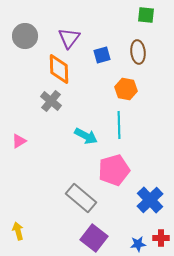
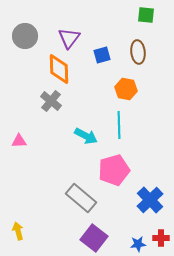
pink triangle: rotated 28 degrees clockwise
